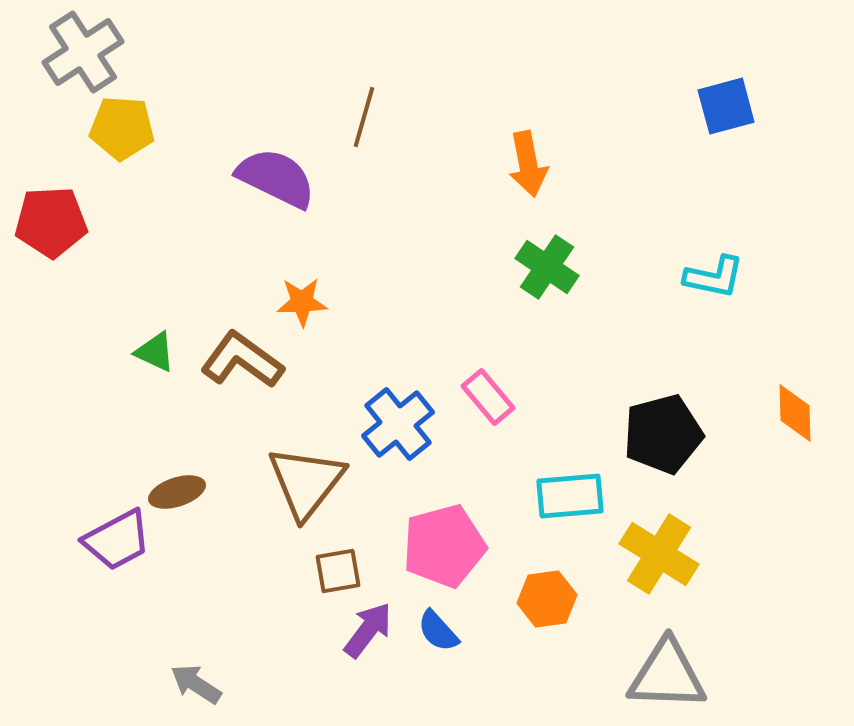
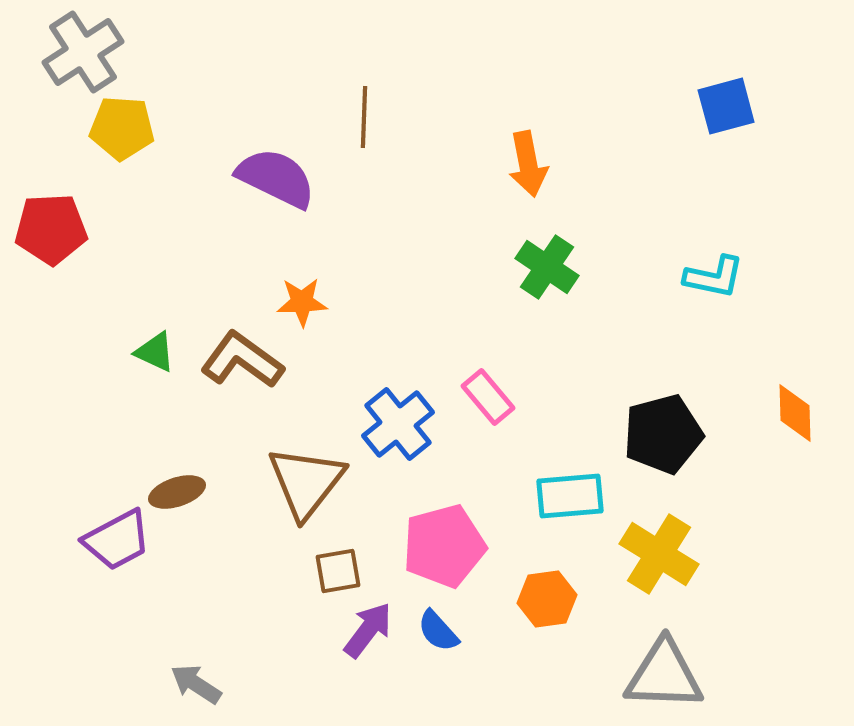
brown line: rotated 14 degrees counterclockwise
red pentagon: moved 7 px down
gray triangle: moved 3 px left
